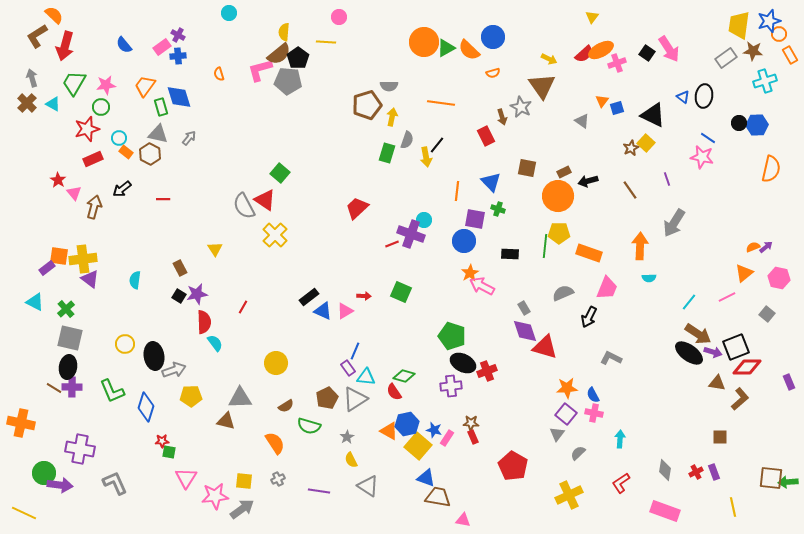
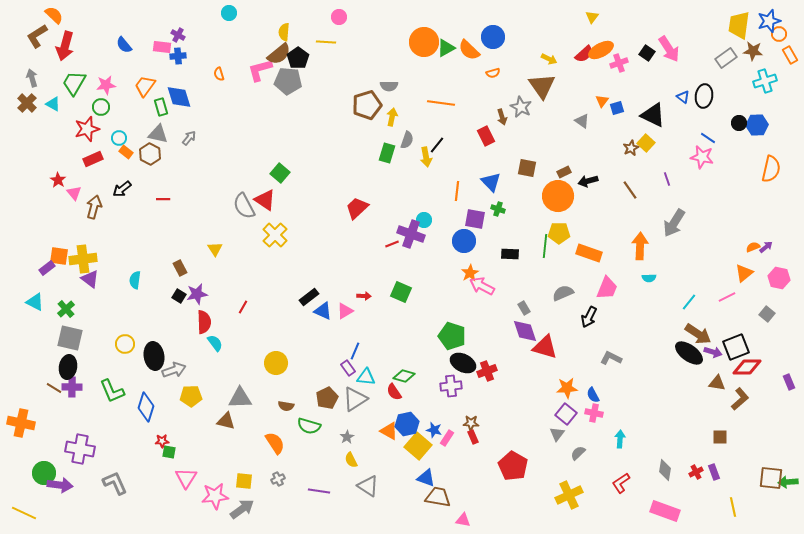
pink rectangle at (162, 47): rotated 42 degrees clockwise
pink cross at (617, 63): moved 2 px right
brown semicircle at (286, 406): rotated 42 degrees clockwise
